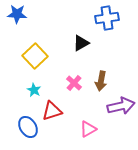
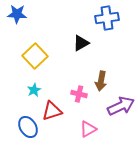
pink cross: moved 5 px right, 11 px down; rotated 28 degrees counterclockwise
cyan star: rotated 16 degrees clockwise
purple arrow: rotated 12 degrees counterclockwise
